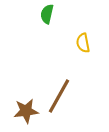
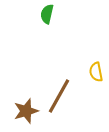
yellow semicircle: moved 13 px right, 29 px down
brown star: rotated 10 degrees counterclockwise
